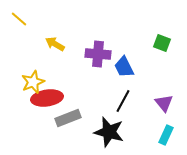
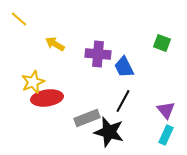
purple triangle: moved 2 px right, 7 px down
gray rectangle: moved 19 px right
